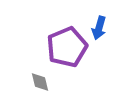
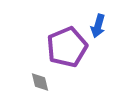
blue arrow: moved 1 px left, 2 px up
